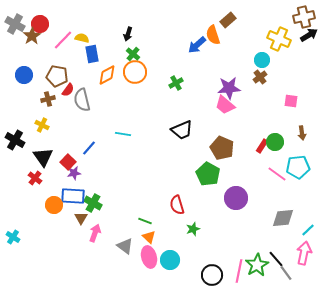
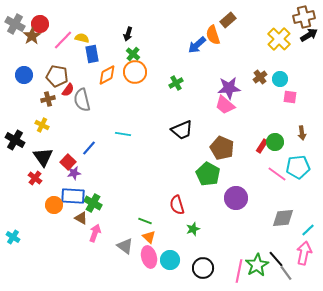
yellow cross at (279, 39): rotated 20 degrees clockwise
cyan circle at (262, 60): moved 18 px right, 19 px down
pink square at (291, 101): moved 1 px left, 4 px up
brown triangle at (81, 218): rotated 32 degrees counterclockwise
black circle at (212, 275): moved 9 px left, 7 px up
